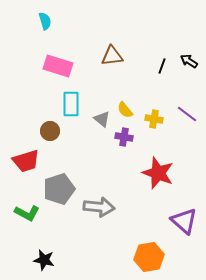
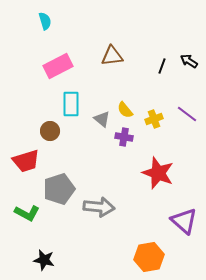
pink rectangle: rotated 44 degrees counterclockwise
yellow cross: rotated 30 degrees counterclockwise
